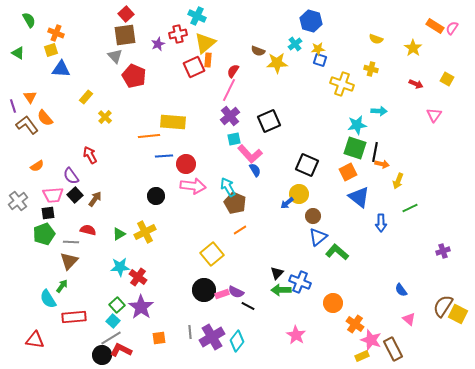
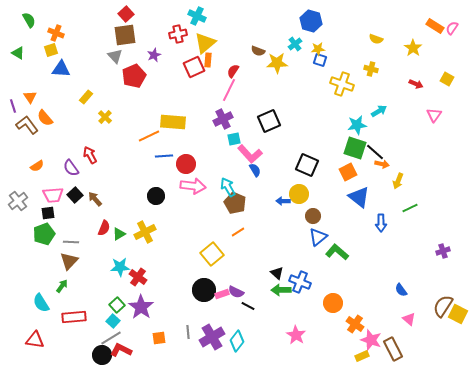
purple star at (158, 44): moved 4 px left, 11 px down
red pentagon at (134, 76): rotated 25 degrees clockwise
cyan arrow at (379, 111): rotated 35 degrees counterclockwise
purple cross at (230, 116): moved 7 px left, 3 px down; rotated 12 degrees clockwise
orange line at (149, 136): rotated 20 degrees counterclockwise
black line at (375, 152): rotated 60 degrees counterclockwise
purple semicircle at (71, 176): moved 8 px up
brown arrow at (95, 199): rotated 77 degrees counterclockwise
blue arrow at (287, 203): moved 4 px left, 2 px up; rotated 40 degrees clockwise
red semicircle at (88, 230): moved 16 px right, 2 px up; rotated 98 degrees clockwise
orange line at (240, 230): moved 2 px left, 2 px down
black triangle at (277, 273): rotated 32 degrees counterclockwise
cyan semicircle at (48, 299): moved 7 px left, 4 px down
gray line at (190, 332): moved 2 px left
